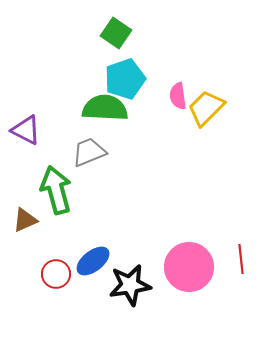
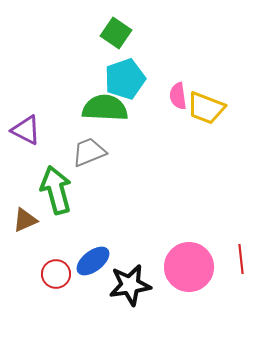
yellow trapezoid: rotated 114 degrees counterclockwise
